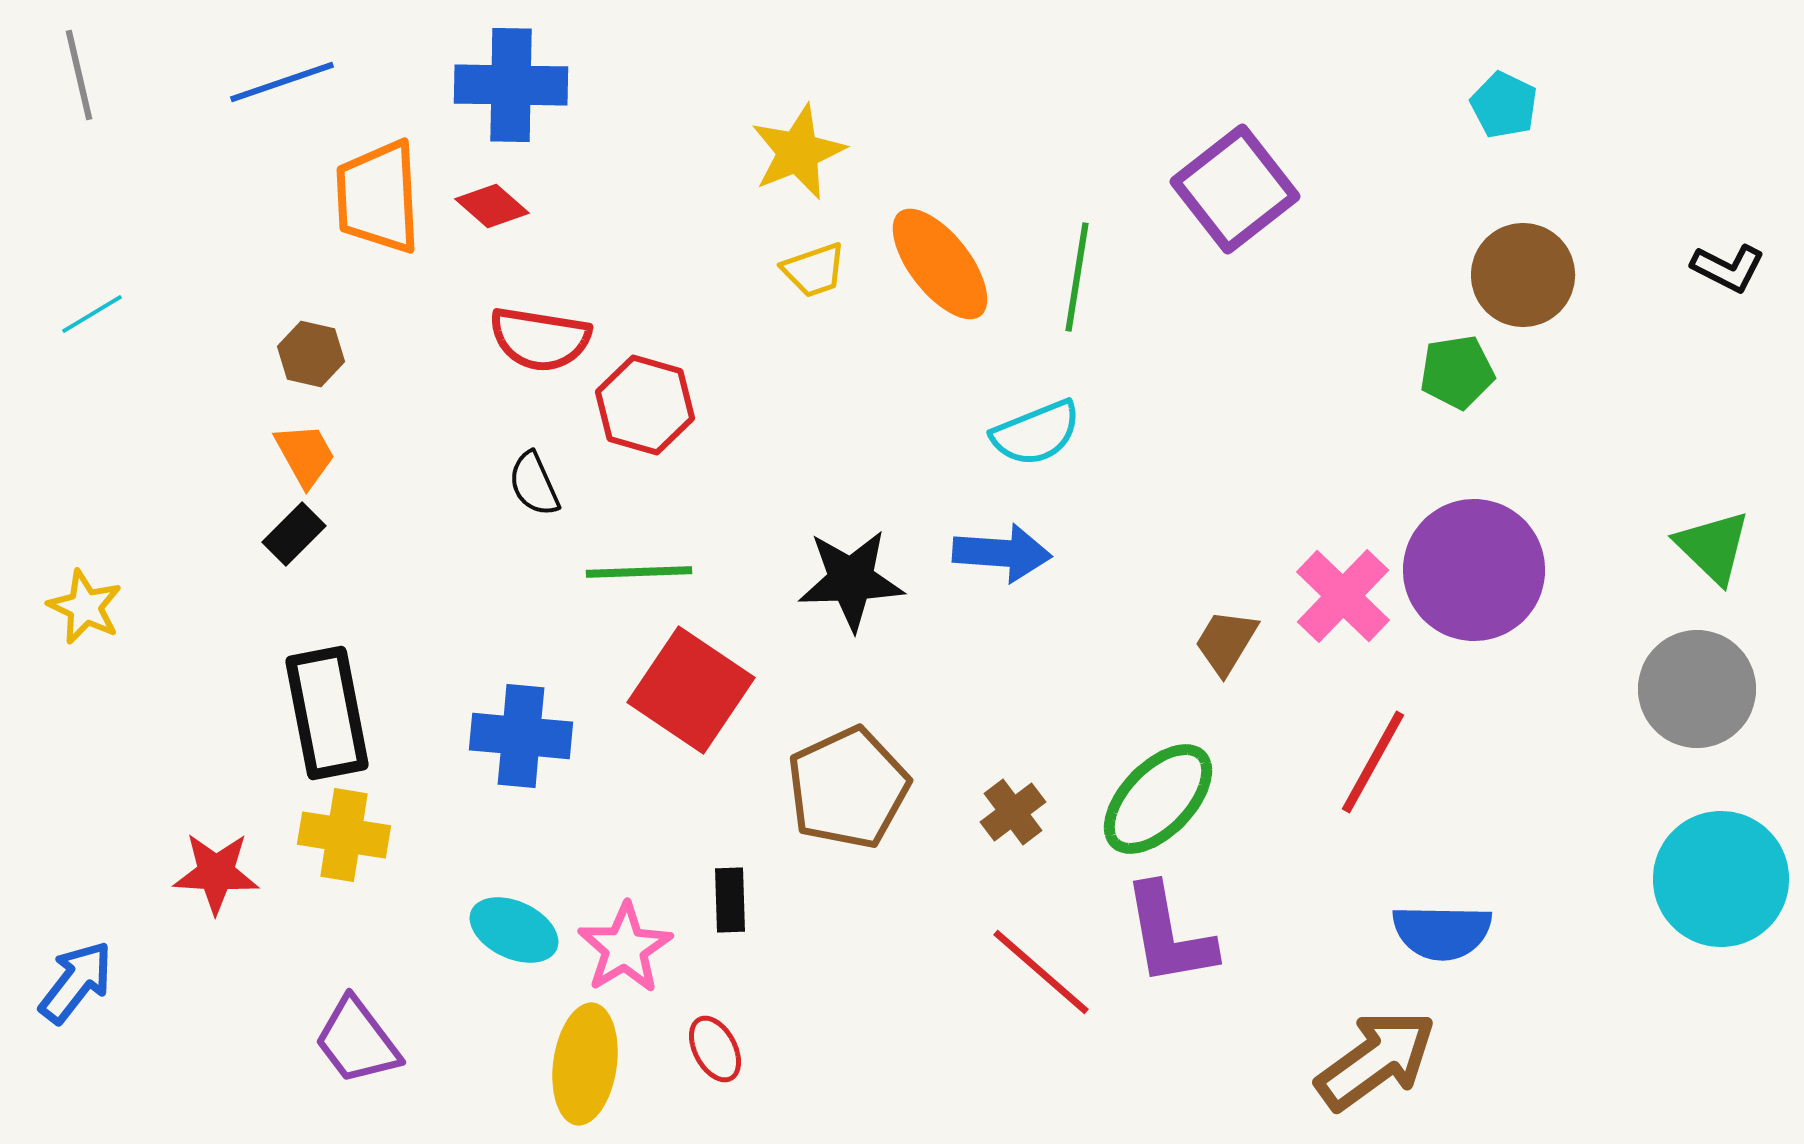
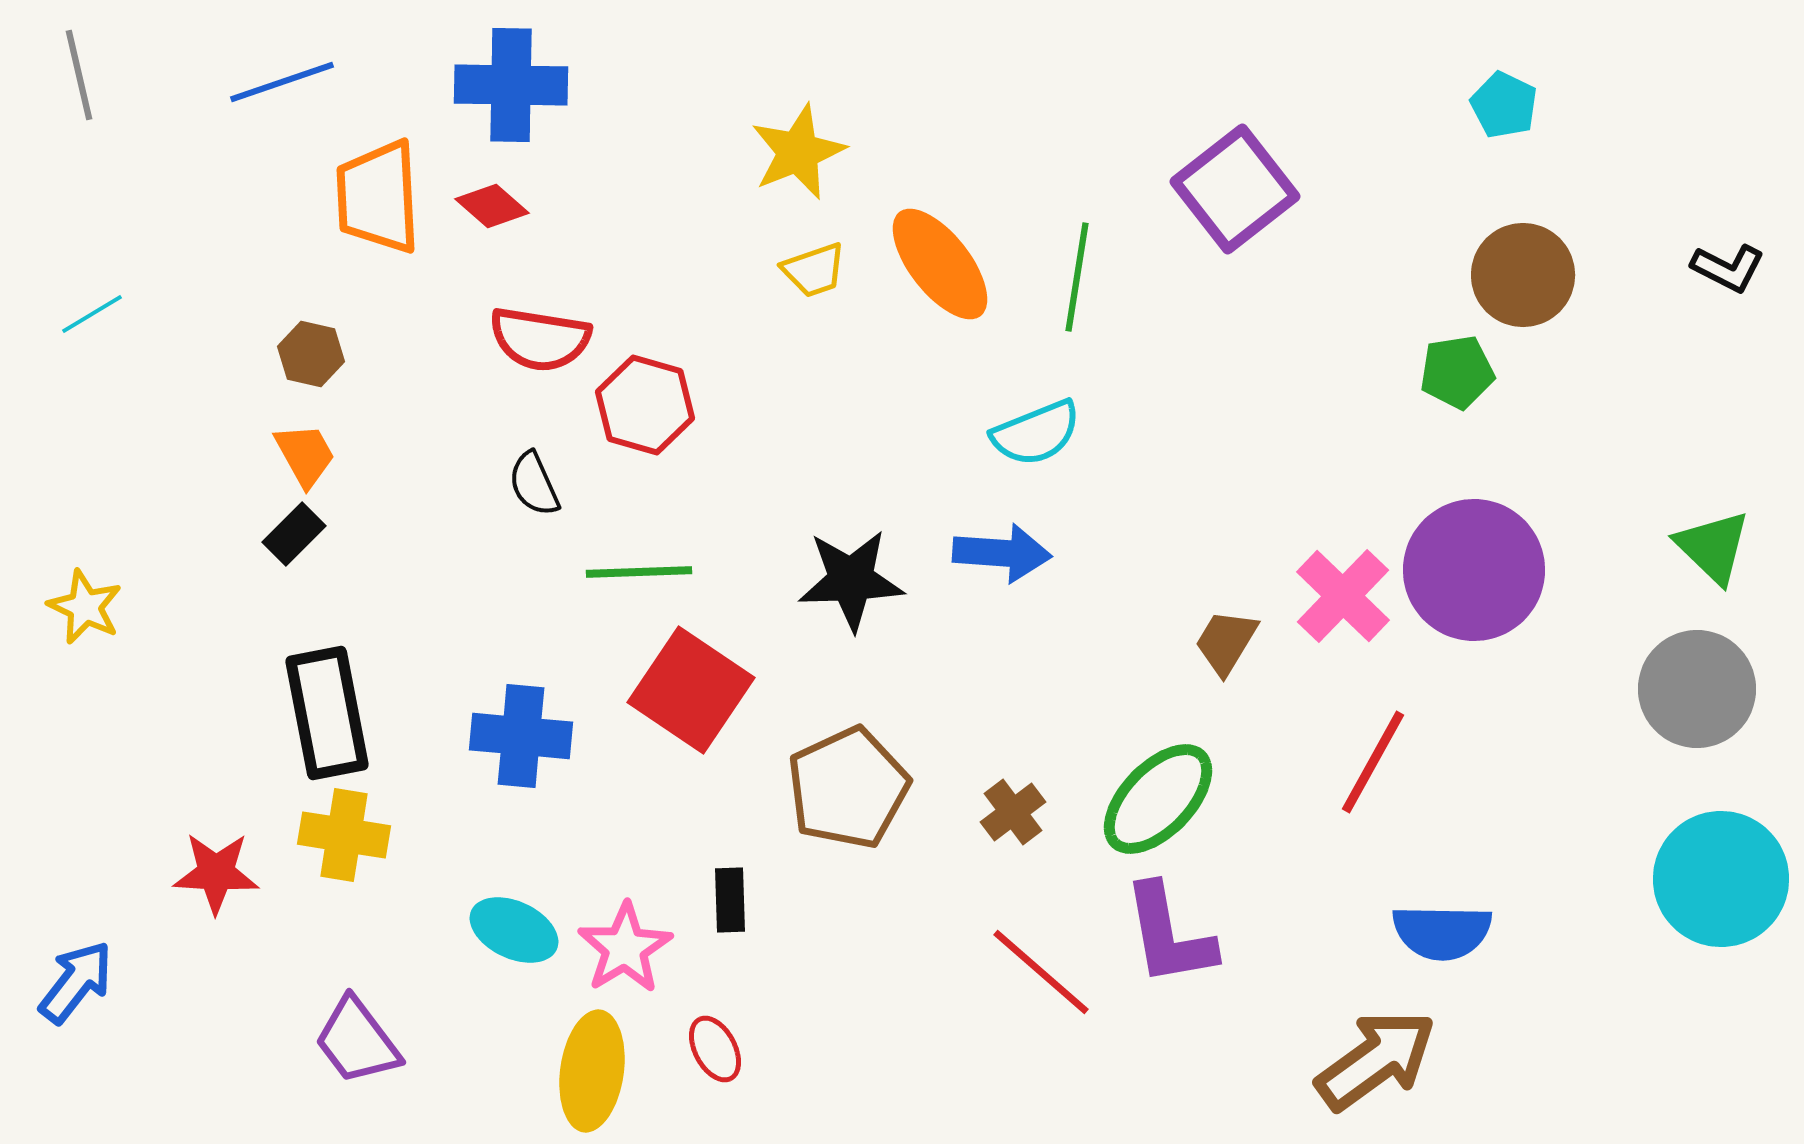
yellow ellipse at (585, 1064): moved 7 px right, 7 px down
